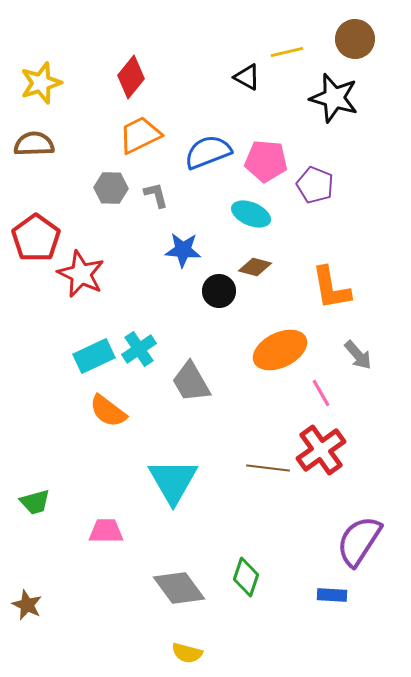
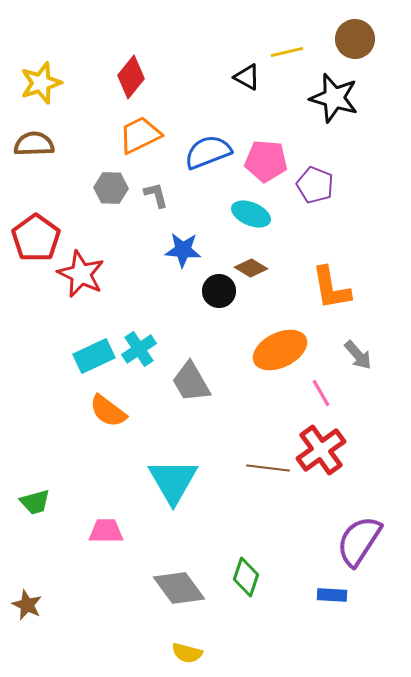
brown diamond: moved 4 px left, 1 px down; rotated 16 degrees clockwise
